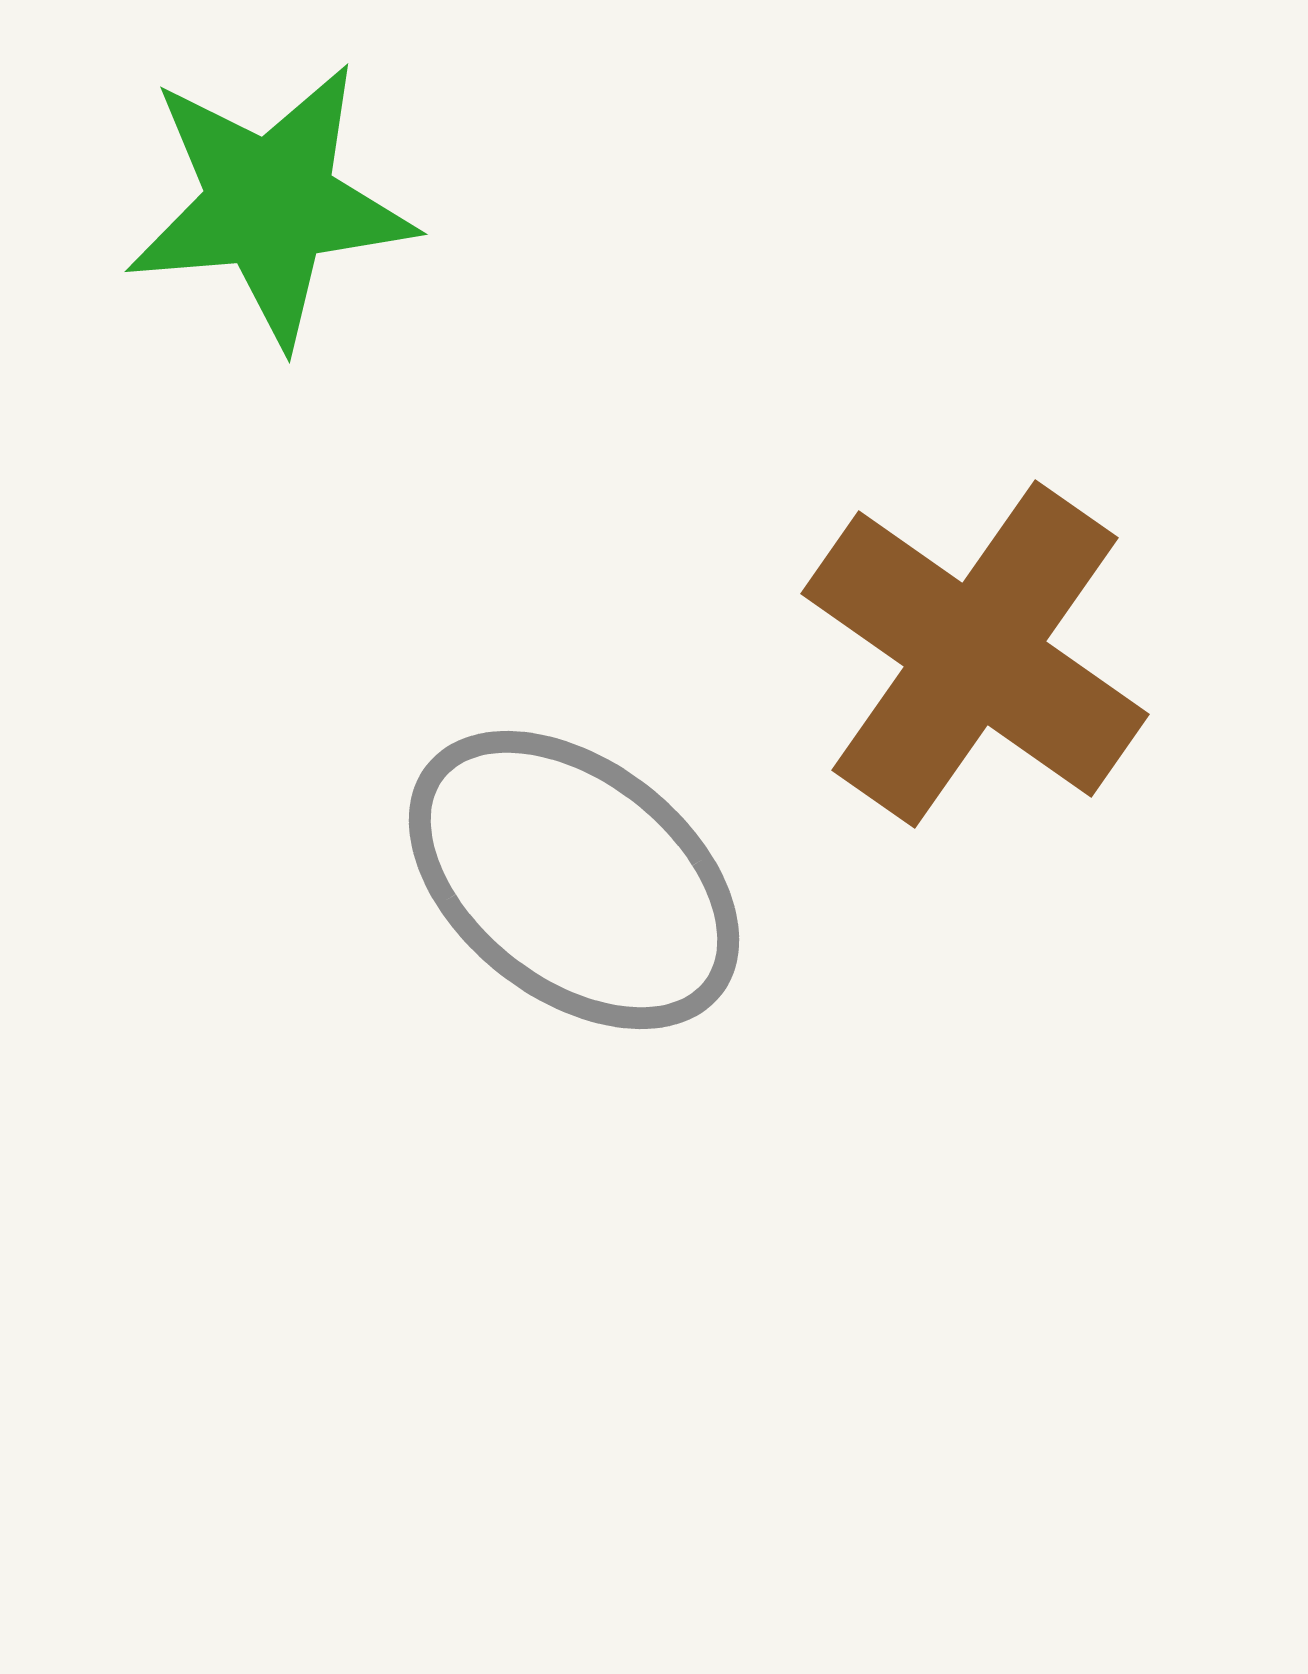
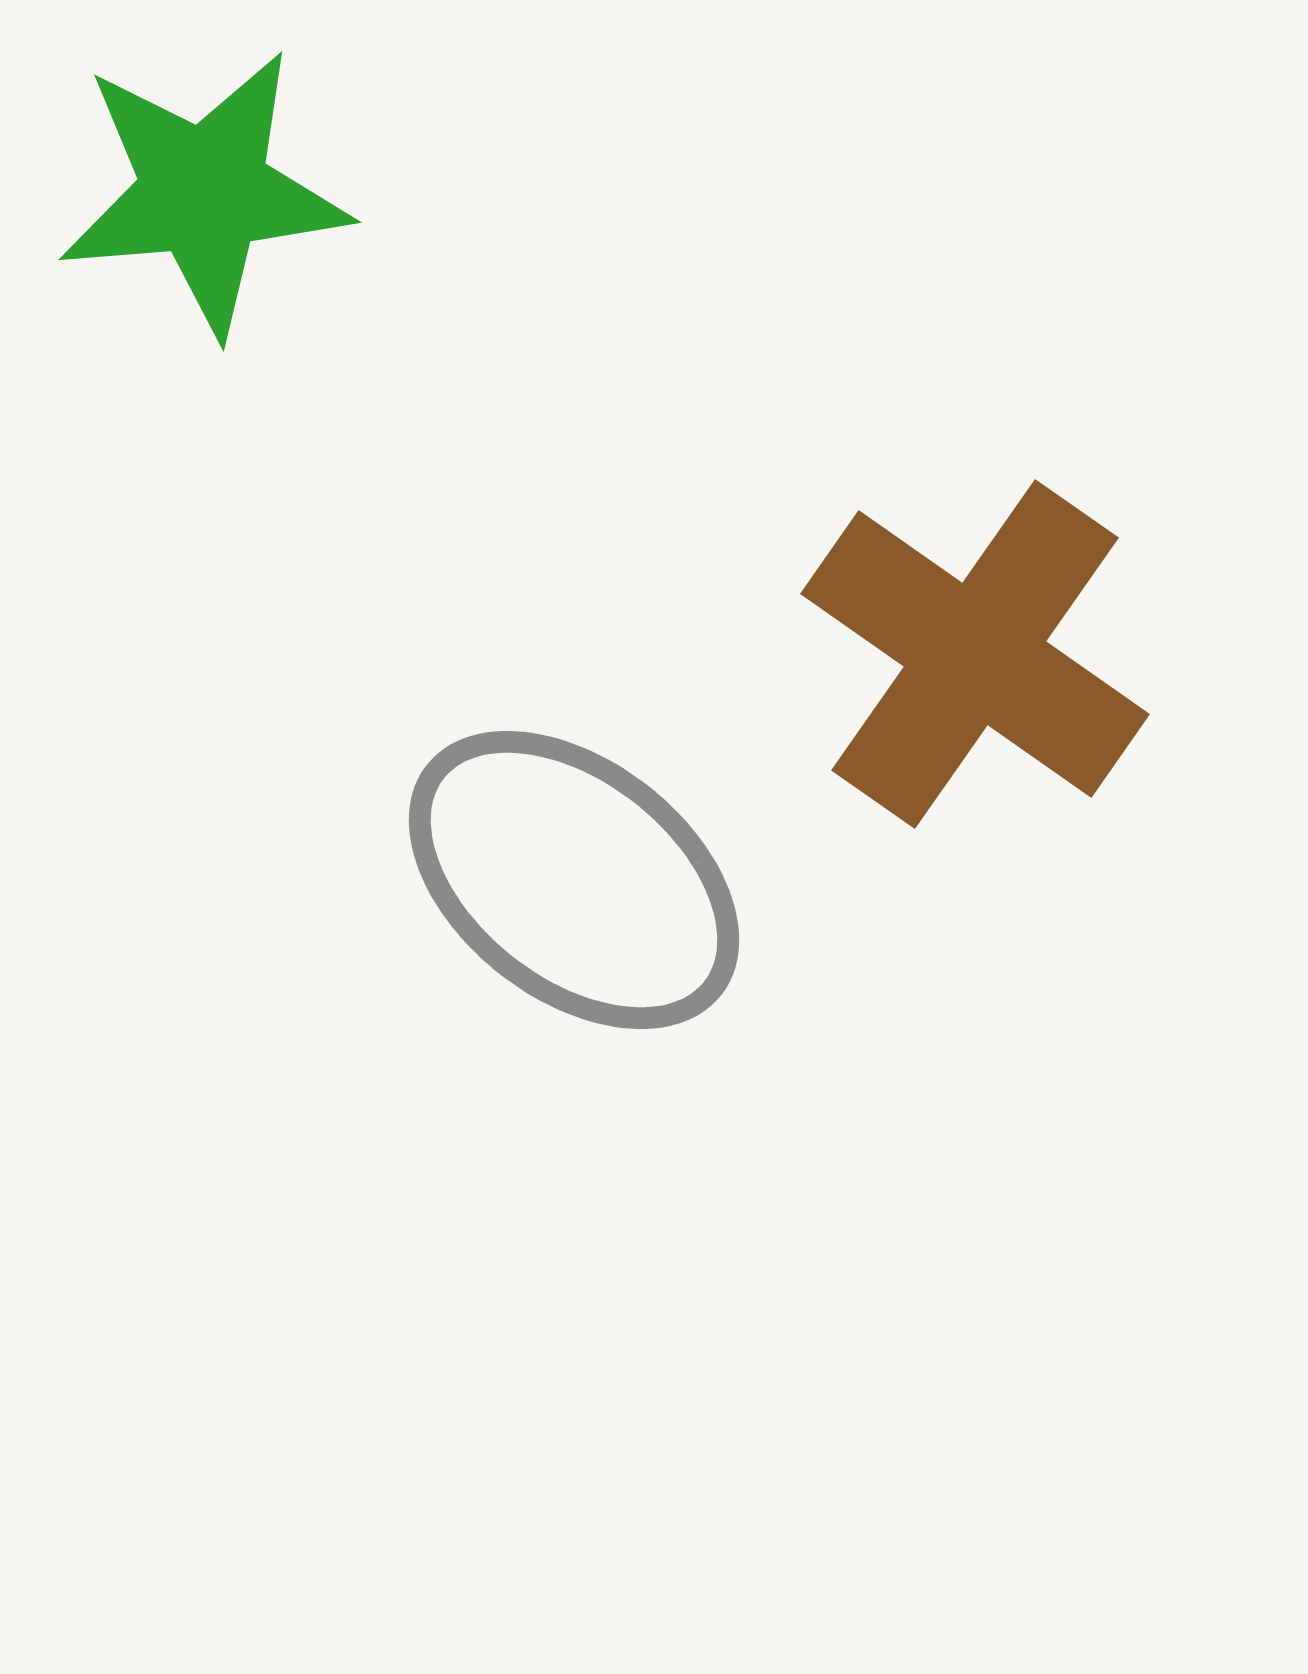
green star: moved 66 px left, 12 px up
